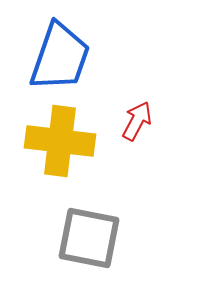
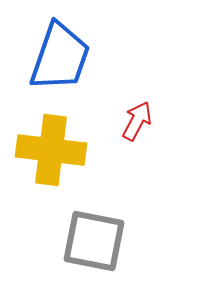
yellow cross: moved 9 px left, 9 px down
gray square: moved 5 px right, 3 px down
